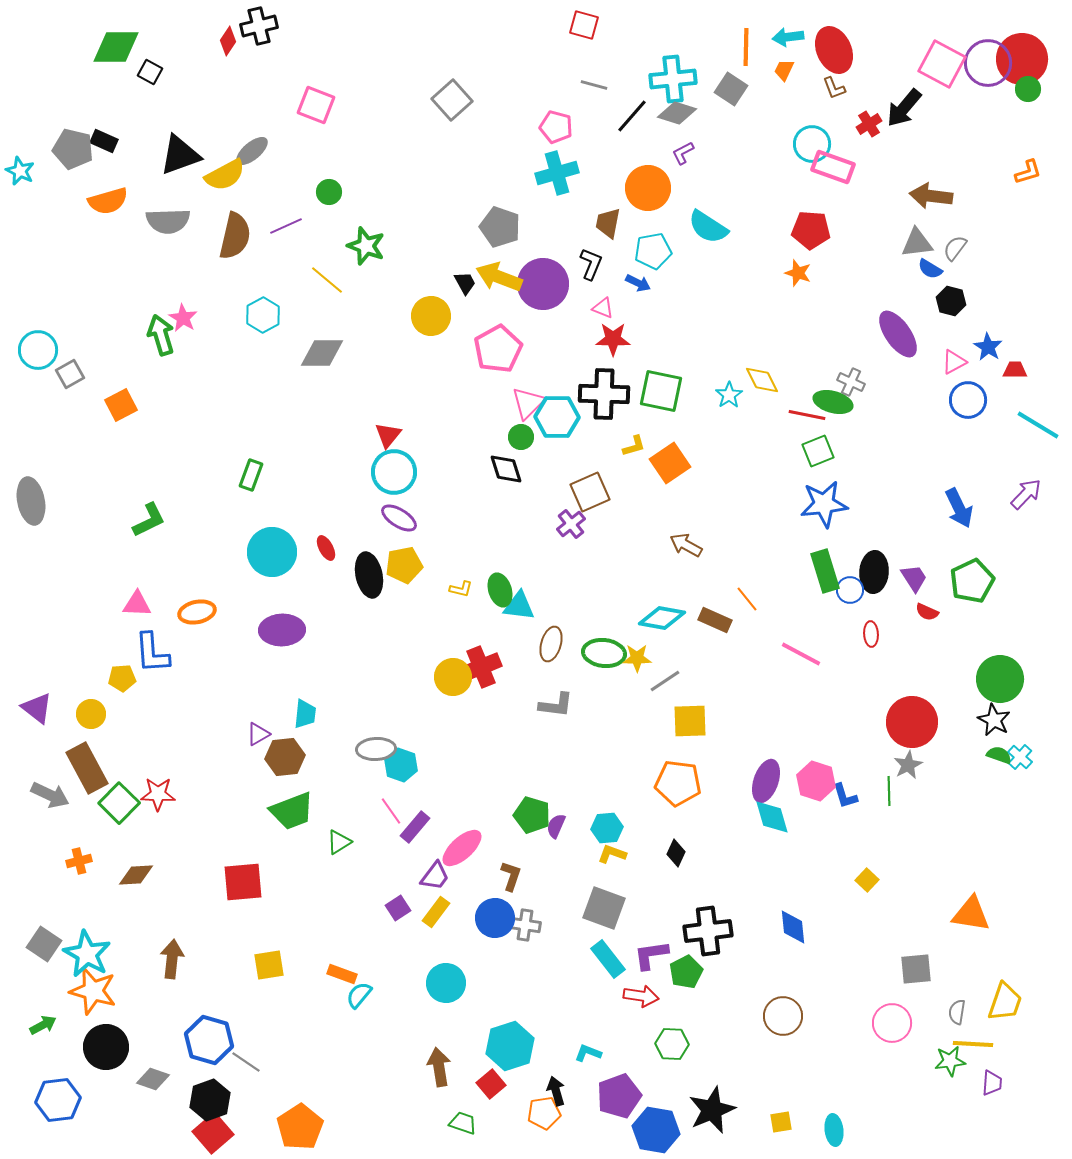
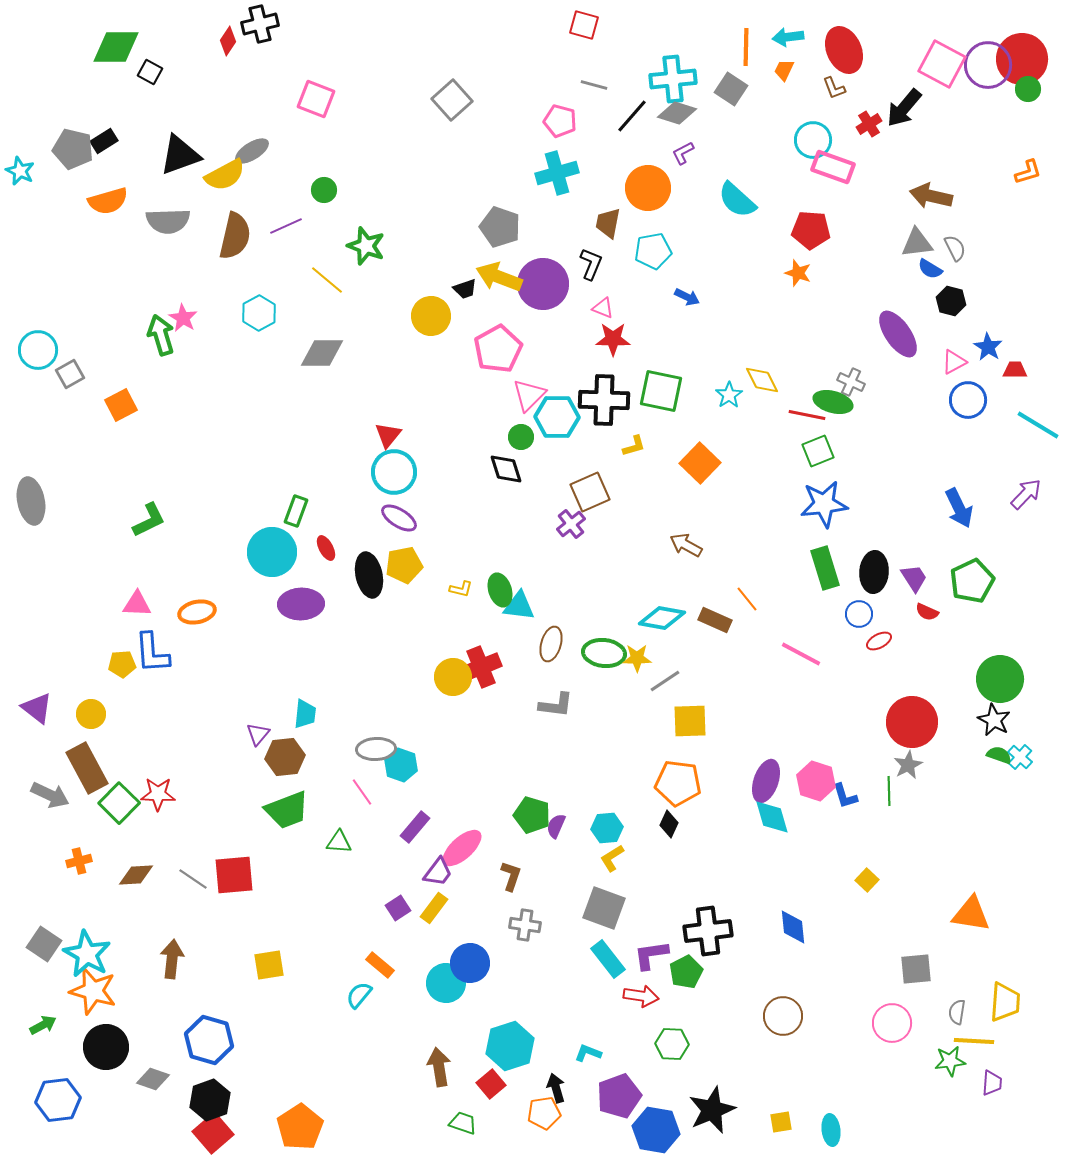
black cross at (259, 26): moved 1 px right, 2 px up
red ellipse at (834, 50): moved 10 px right
purple circle at (988, 63): moved 2 px down
pink square at (316, 105): moved 6 px up
pink pentagon at (556, 127): moved 4 px right, 6 px up
black rectangle at (104, 141): rotated 56 degrees counterclockwise
cyan circle at (812, 144): moved 1 px right, 4 px up
gray ellipse at (252, 151): rotated 8 degrees clockwise
green circle at (329, 192): moved 5 px left, 2 px up
brown arrow at (931, 196): rotated 6 degrees clockwise
cyan semicircle at (708, 227): moved 29 px right, 27 px up; rotated 9 degrees clockwise
gray semicircle at (955, 248): rotated 116 degrees clockwise
black trapezoid at (465, 283): moved 6 px down; rotated 100 degrees clockwise
blue arrow at (638, 283): moved 49 px right, 14 px down
cyan hexagon at (263, 315): moved 4 px left, 2 px up
black cross at (604, 394): moved 6 px down
pink triangle at (528, 403): moved 1 px right, 8 px up
orange square at (670, 463): moved 30 px right; rotated 12 degrees counterclockwise
green rectangle at (251, 475): moved 45 px right, 36 px down
green rectangle at (825, 571): moved 3 px up
blue circle at (850, 590): moved 9 px right, 24 px down
purple ellipse at (282, 630): moved 19 px right, 26 px up
red ellipse at (871, 634): moved 8 px right, 7 px down; rotated 65 degrees clockwise
yellow pentagon at (122, 678): moved 14 px up
purple triangle at (258, 734): rotated 20 degrees counterclockwise
green trapezoid at (292, 811): moved 5 px left, 1 px up
pink line at (391, 811): moved 29 px left, 19 px up
green triangle at (339, 842): rotated 36 degrees clockwise
black diamond at (676, 853): moved 7 px left, 29 px up
yellow L-shape at (612, 854): moved 4 px down; rotated 52 degrees counterclockwise
purple trapezoid at (435, 876): moved 3 px right, 4 px up
red square at (243, 882): moved 9 px left, 7 px up
yellow rectangle at (436, 912): moved 2 px left, 4 px up
blue circle at (495, 918): moved 25 px left, 45 px down
orange rectangle at (342, 974): moved 38 px right, 9 px up; rotated 20 degrees clockwise
yellow trapezoid at (1005, 1002): rotated 15 degrees counterclockwise
yellow line at (973, 1044): moved 1 px right, 3 px up
gray line at (246, 1062): moved 53 px left, 183 px up
black arrow at (556, 1091): moved 3 px up
cyan ellipse at (834, 1130): moved 3 px left
